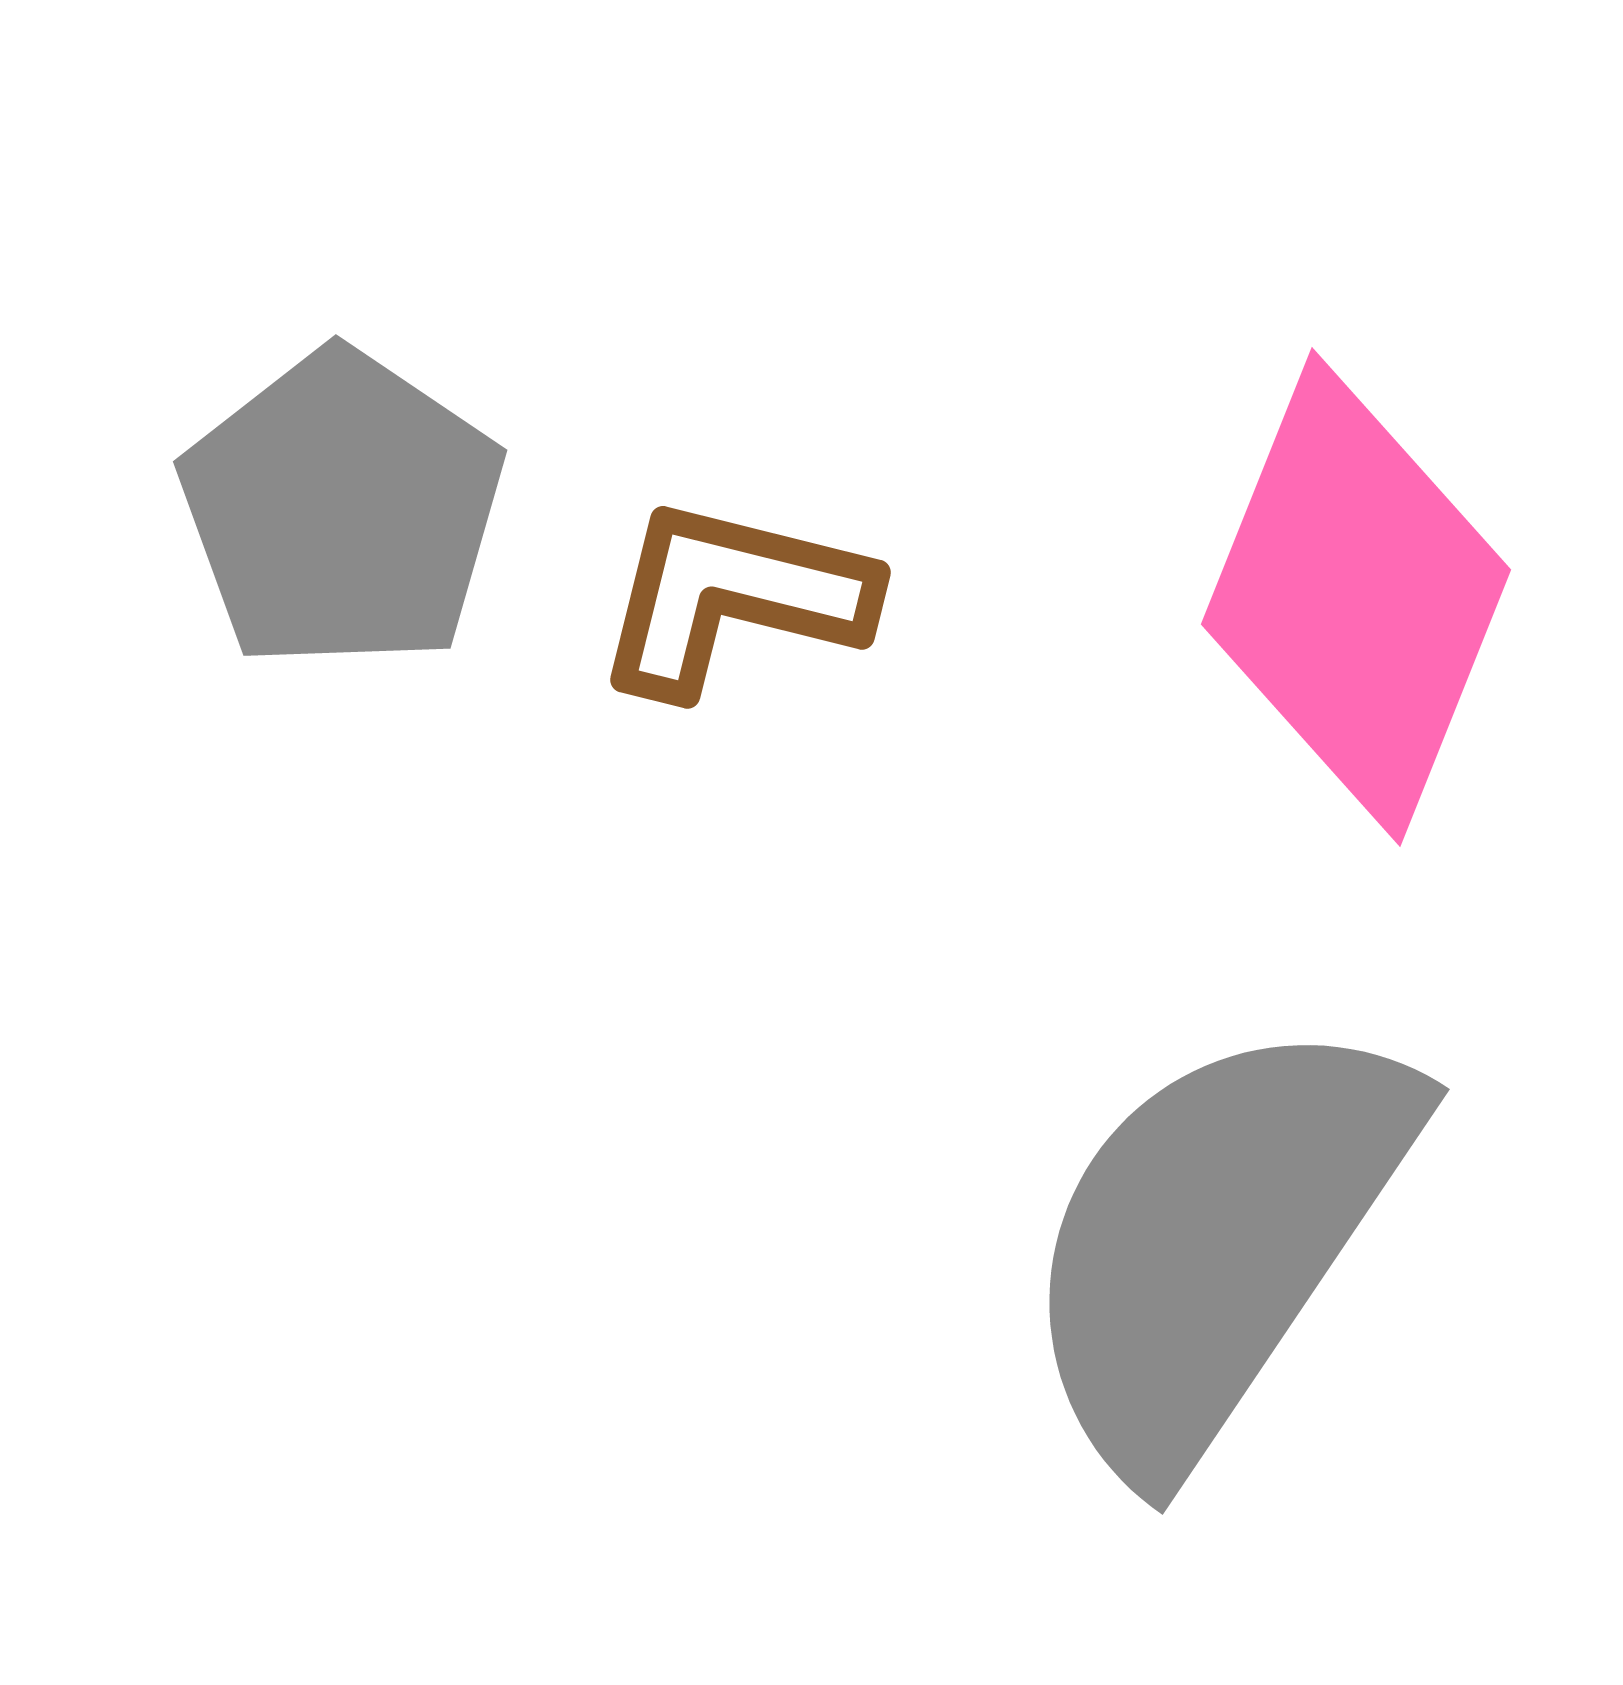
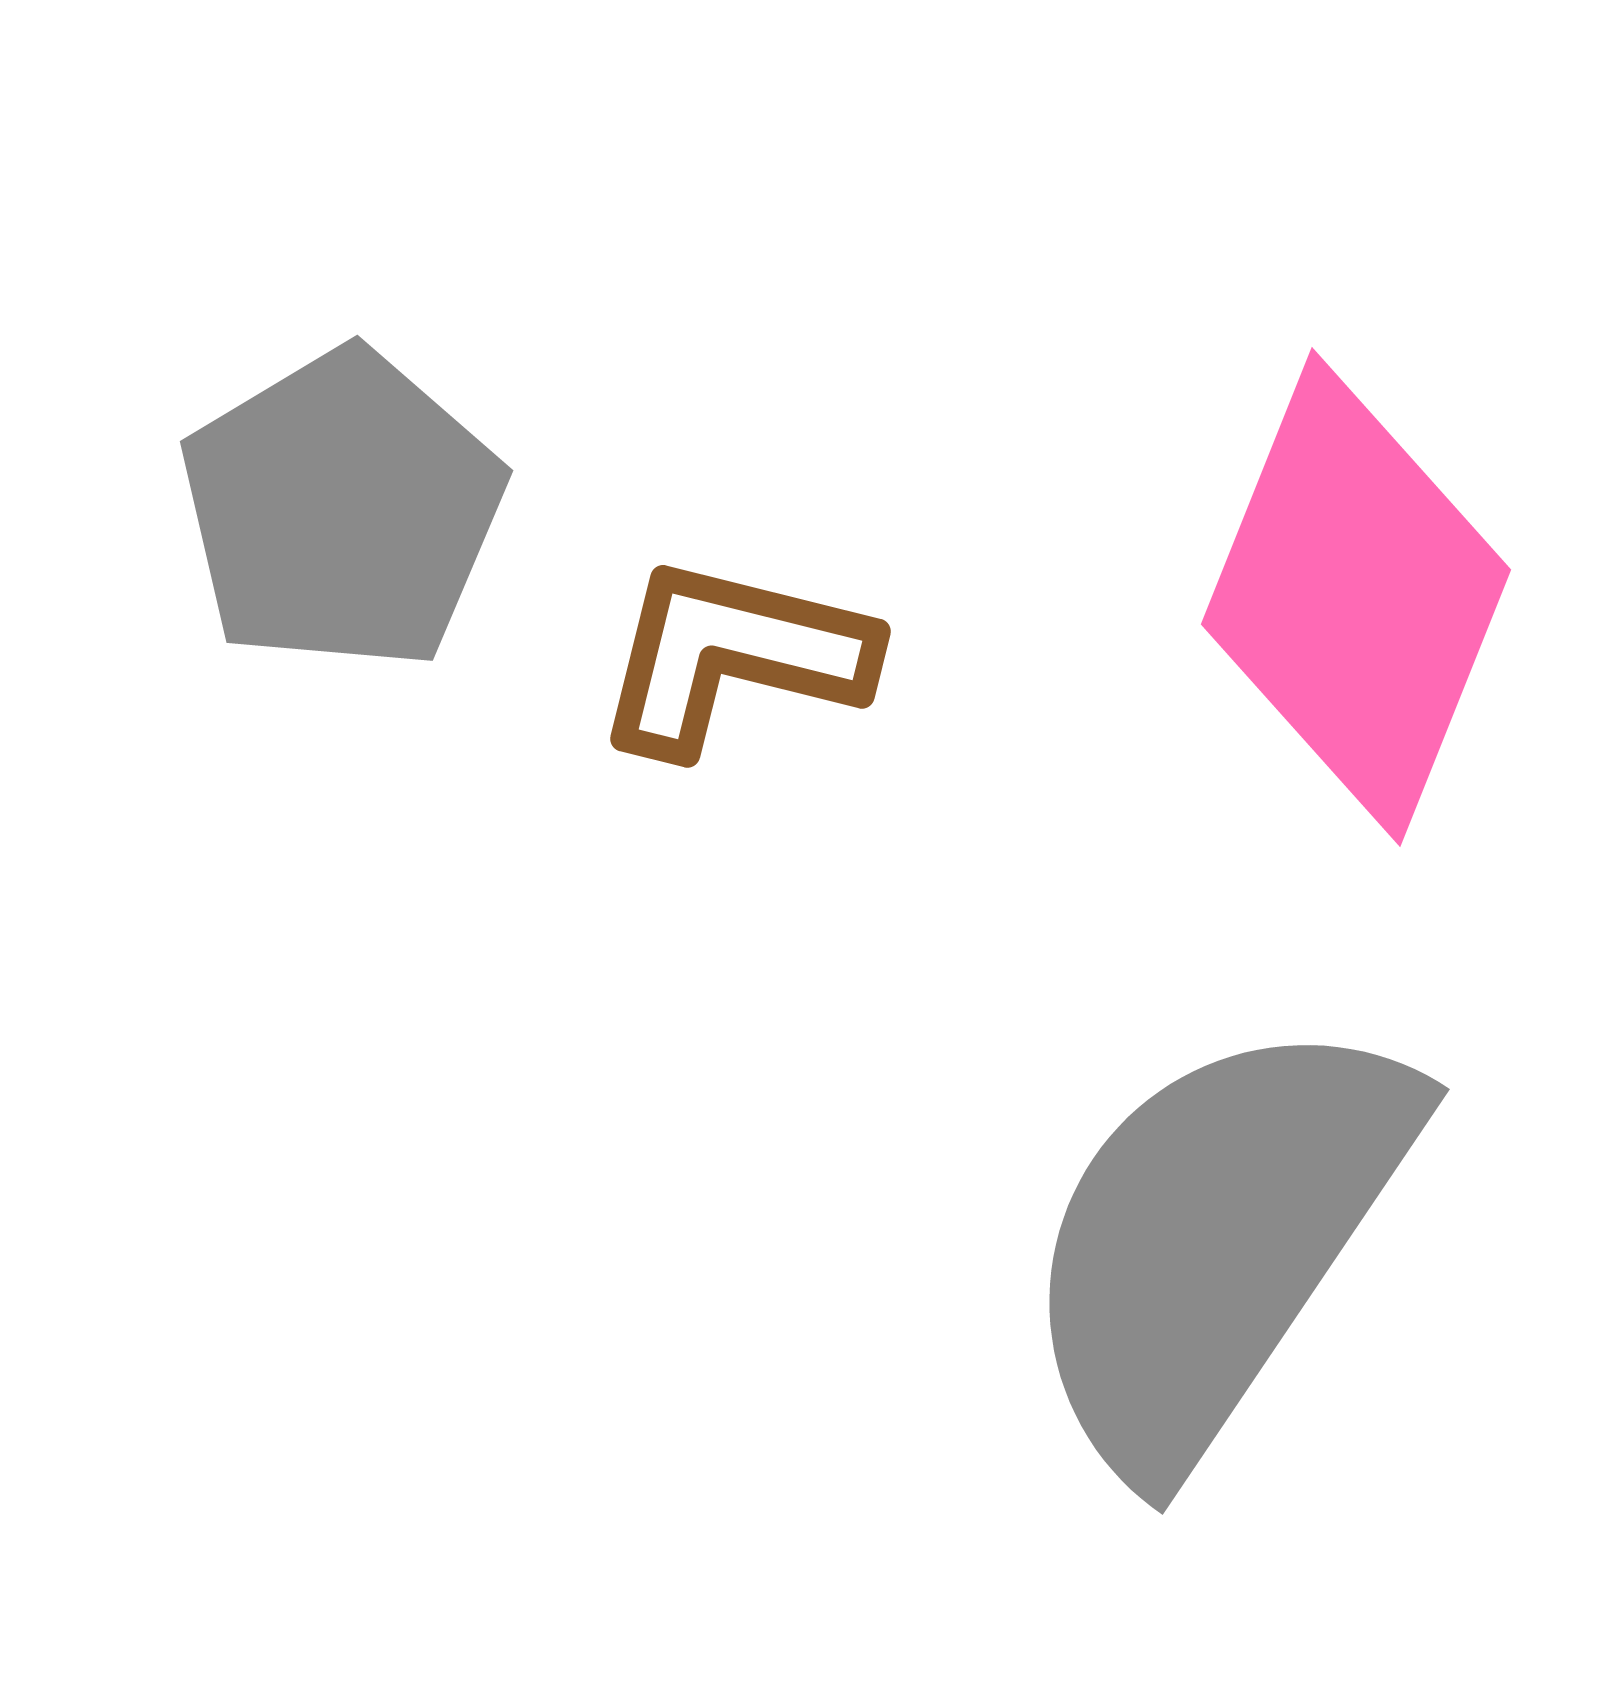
gray pentagon: rotated 7 degrees clockwise
brown L-shape: moved 59 px down
